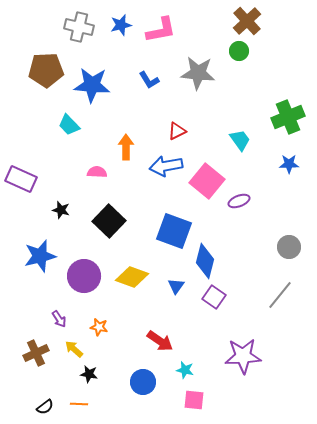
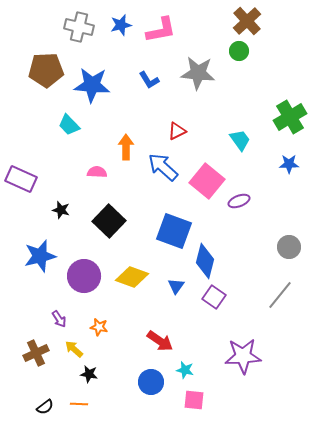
green cross at (288, 117): moved 2 px right; rotated 8 degrees counterclockwise
blue arrow at (166, 166): moved 3 px left, 1 px down; rotated 52 degrees clockwise
blue circle at (143, 382): moved 8 px right
